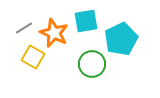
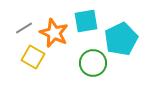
green circle: moved 1 px right, 1 px up
